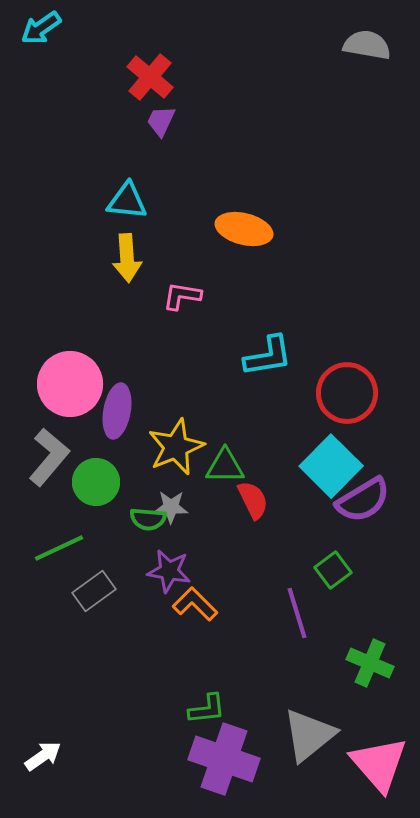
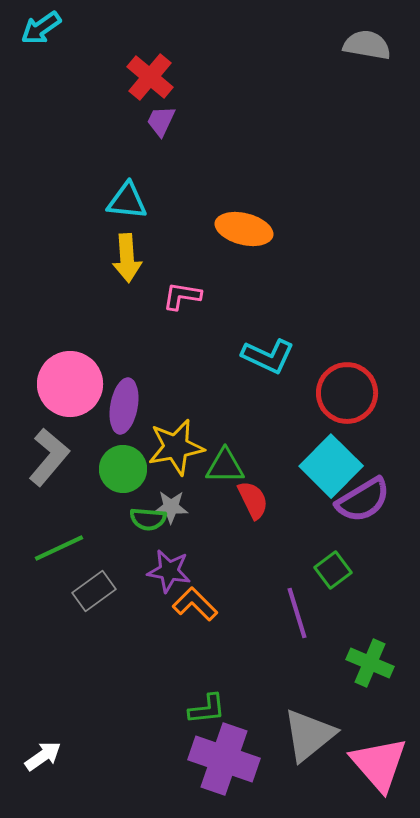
cyan L-shape: rotated 34 degrees clockwise
purple ellipse: moved 7 px right, 5 px up
yellow star: rotated 12 degrees clockwise
green circle: moved 27 px right, 13 px up
